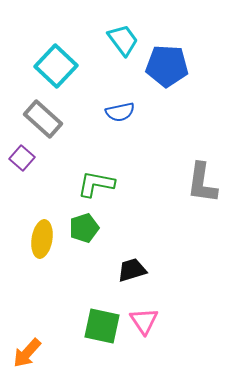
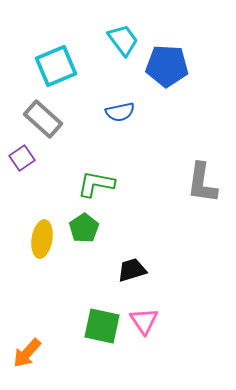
cyan square: rotated 24 degrees clockwise
purple square: rotated 15 degrees clockwise
green pentagon: rotated 16 degrees counterclockwise
